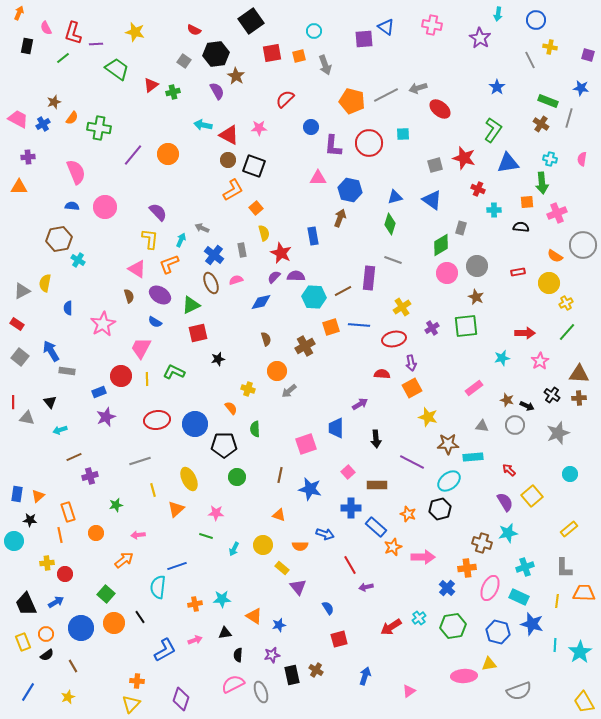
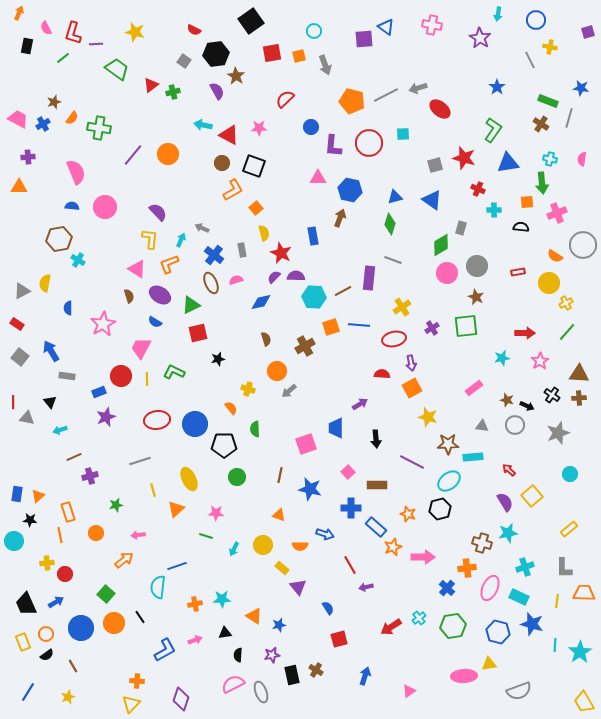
purple square at (588, 55): moved 23 px up; rotated 32 degrees counterclockwise
brown circle at (228, 160): moved 6 px left, 3 px down
gray rectangle at (67, 371): moved 5 px down
